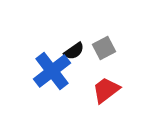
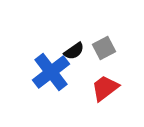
blue cross: moved 1 px left, 1 px down
red trapezoid: moved 1 px left, 2 px up
